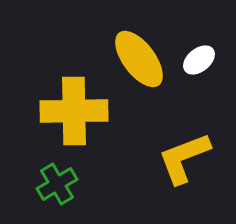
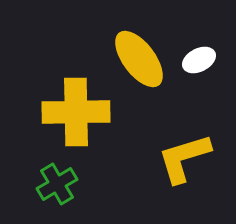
white ellipse: rotated 12 degrees clockwise
yellow cross: moved 2 px right, 1 px down
yellow L-shape: rotated 4 degrees clockwise
